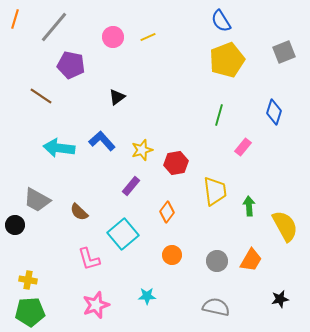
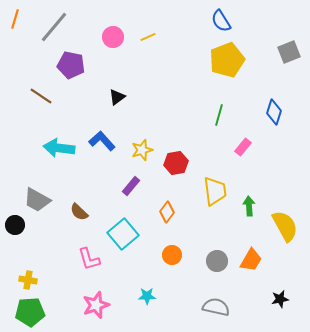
gray square: moved 5 px right
